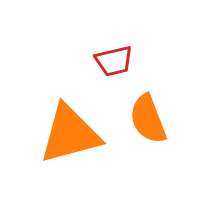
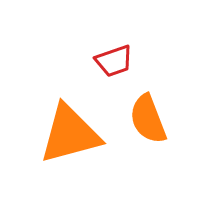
red trapezoid: rotated 6 degrees counterclockwise
